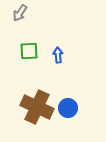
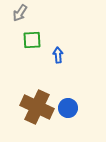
green square: moved 3 px right, 11 px up
